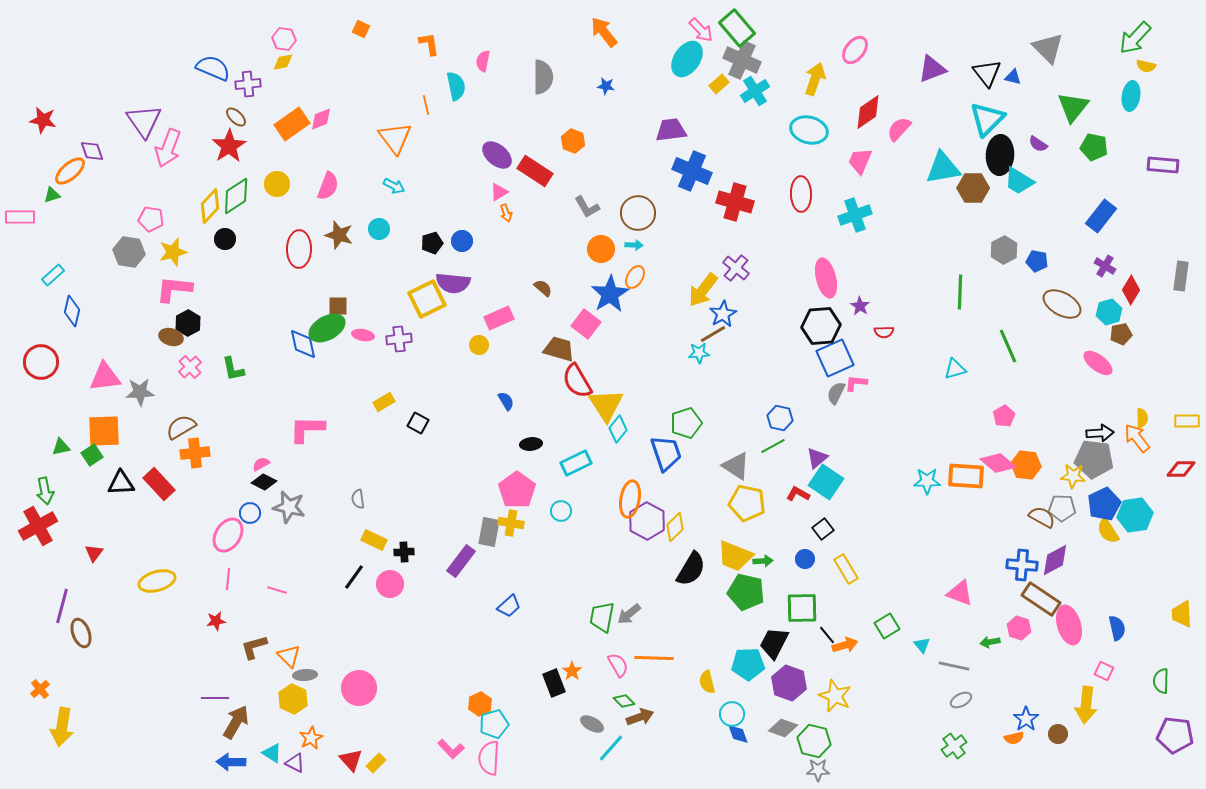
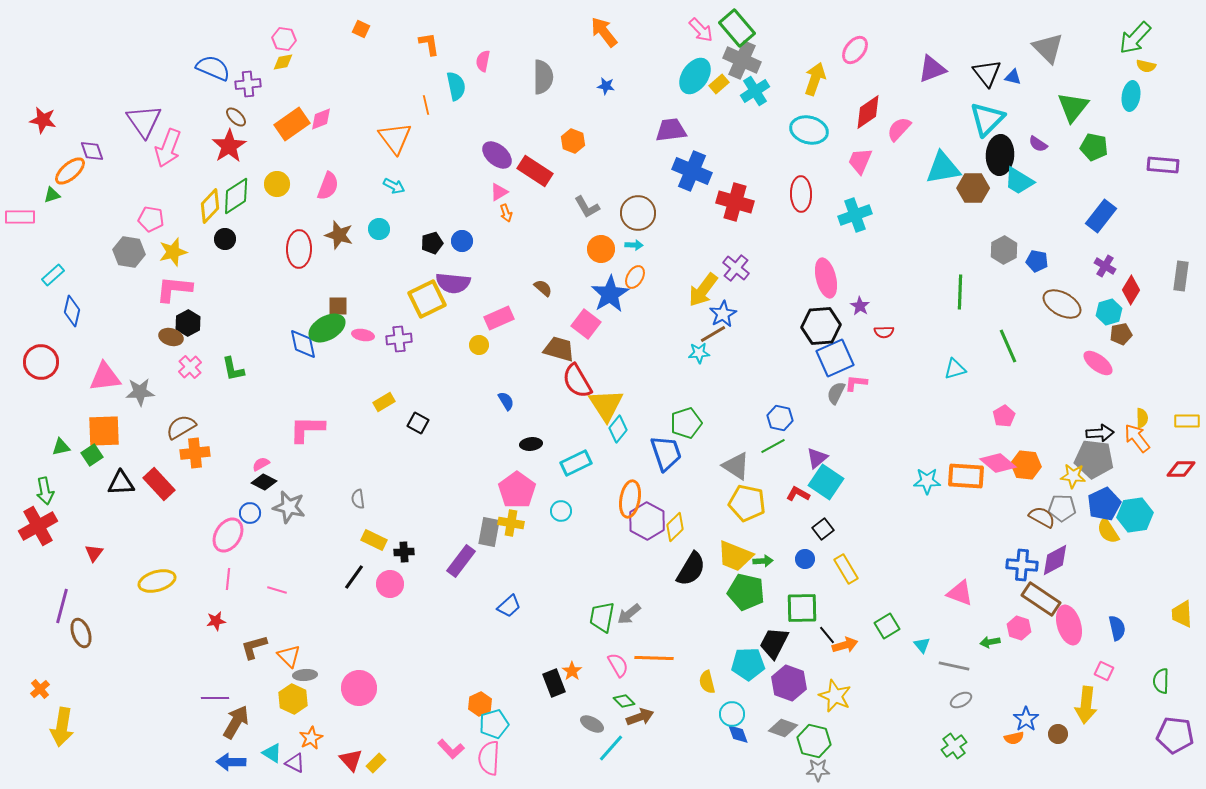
cyan ellipse at (687, 59): moved 8 px right, 17 px down
